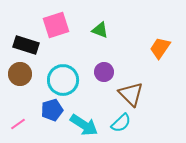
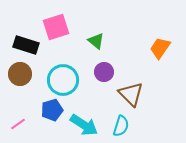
pink square: moved 2 px down
green triangle: moved 4 px left, 11 px down; rotated 18 degrees clockwise
cyan semicircle: moved 3 px down; rotated 30 degrees counterclockwise
